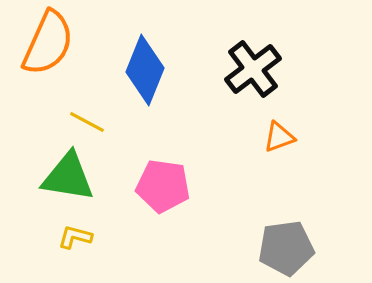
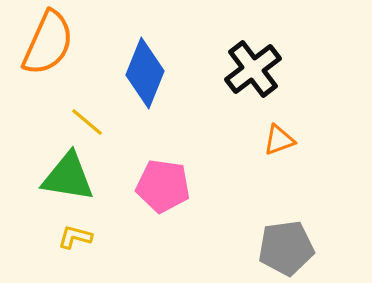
blue diamond: moved 3 px down
yellow line: rotated 12 degrees clockwise
orange triangle: moved 3 px down
